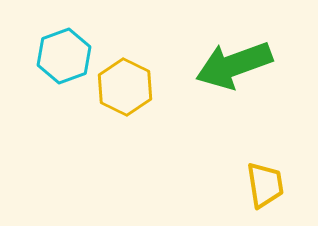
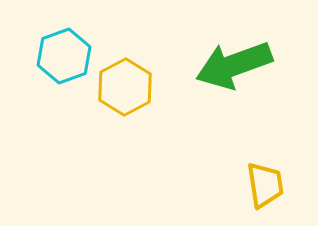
yellow hexagon: rotated 6 degrees clockwise
